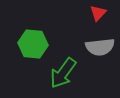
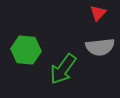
green hexagon: moved 7 px left, 6 px down
green arrow: moved 4 px up
